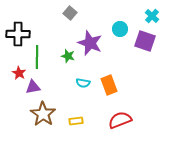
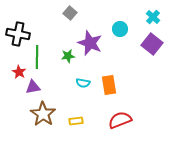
cyan cross: moved 1 px right, 1 px down
black cross: rotated 10 degrees clockwise
purple square: moved 7 px right, 3 px down; rotated 20 degrees clockwise
green star: rotated 24 degrees counterclockwise
red star: moved 1 px up
orange rectangle: rotated 12 degrees clockwise
